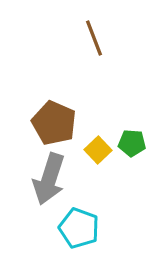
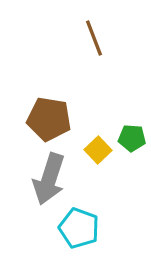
brown pentagon: moved 5 px left, 4 px up; rotated 15 degrees counterclockwise
green pentagon: moved 5 px up
